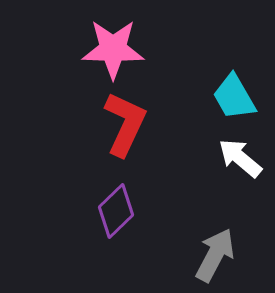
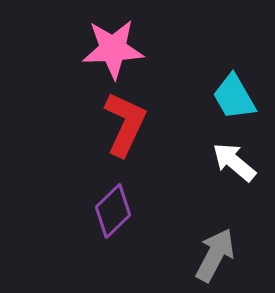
pink star: rotated 4 degrees counterclockwise
white arrow: moved 6 px left, 4 px down
purple diamond: moved 3 px left
